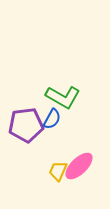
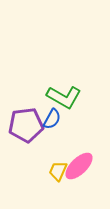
green L-shape: moved 1 px right
